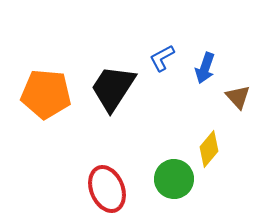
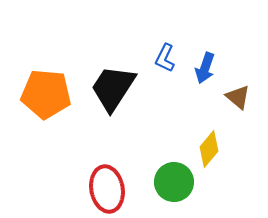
blue L-shape: moved 3 px right; rotated 36 degrees counterclockwise
brown triangle: rotated 8 degrees counterclockwise
green circle: moved 3 px down
red ellipse: rotated 12 degrees clockwise
